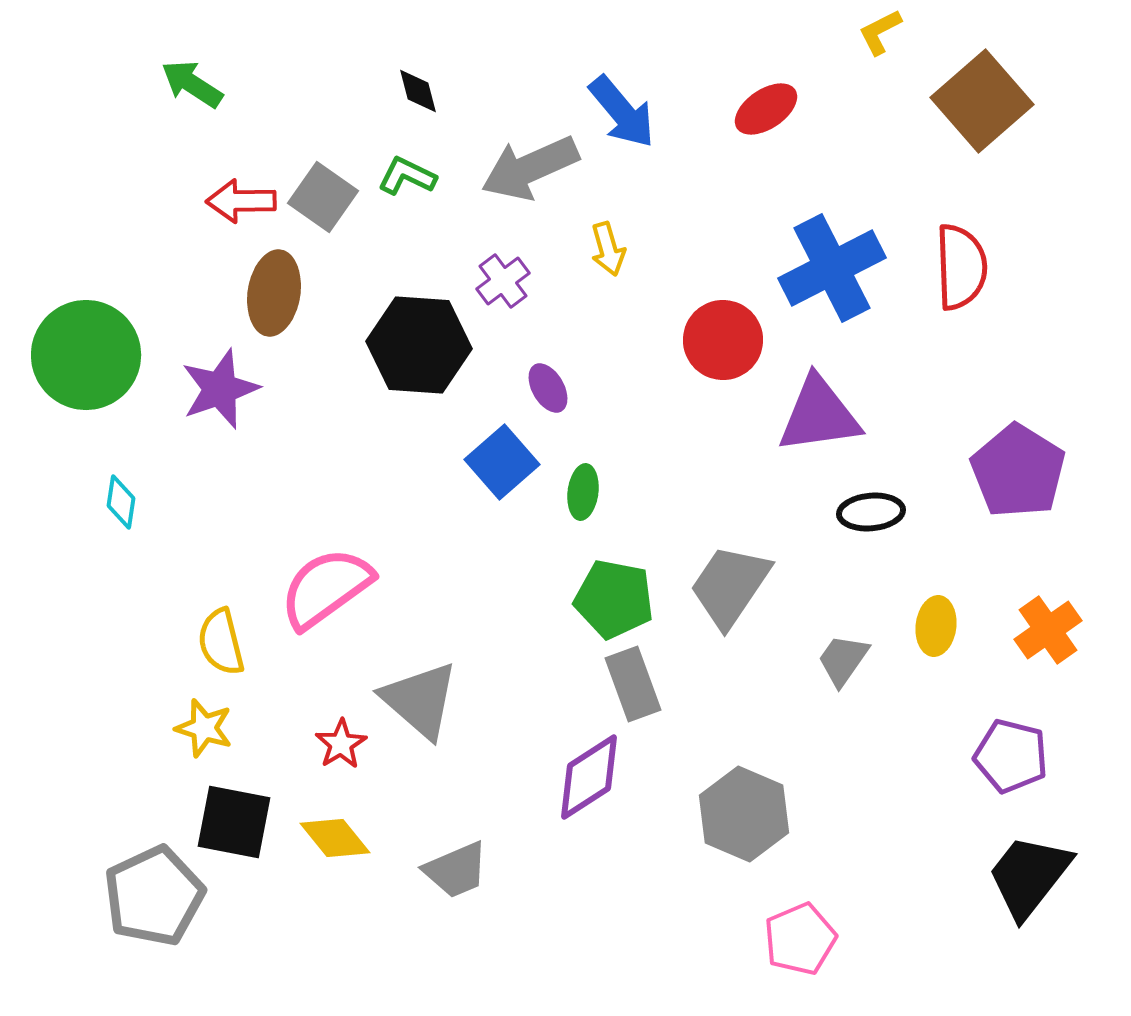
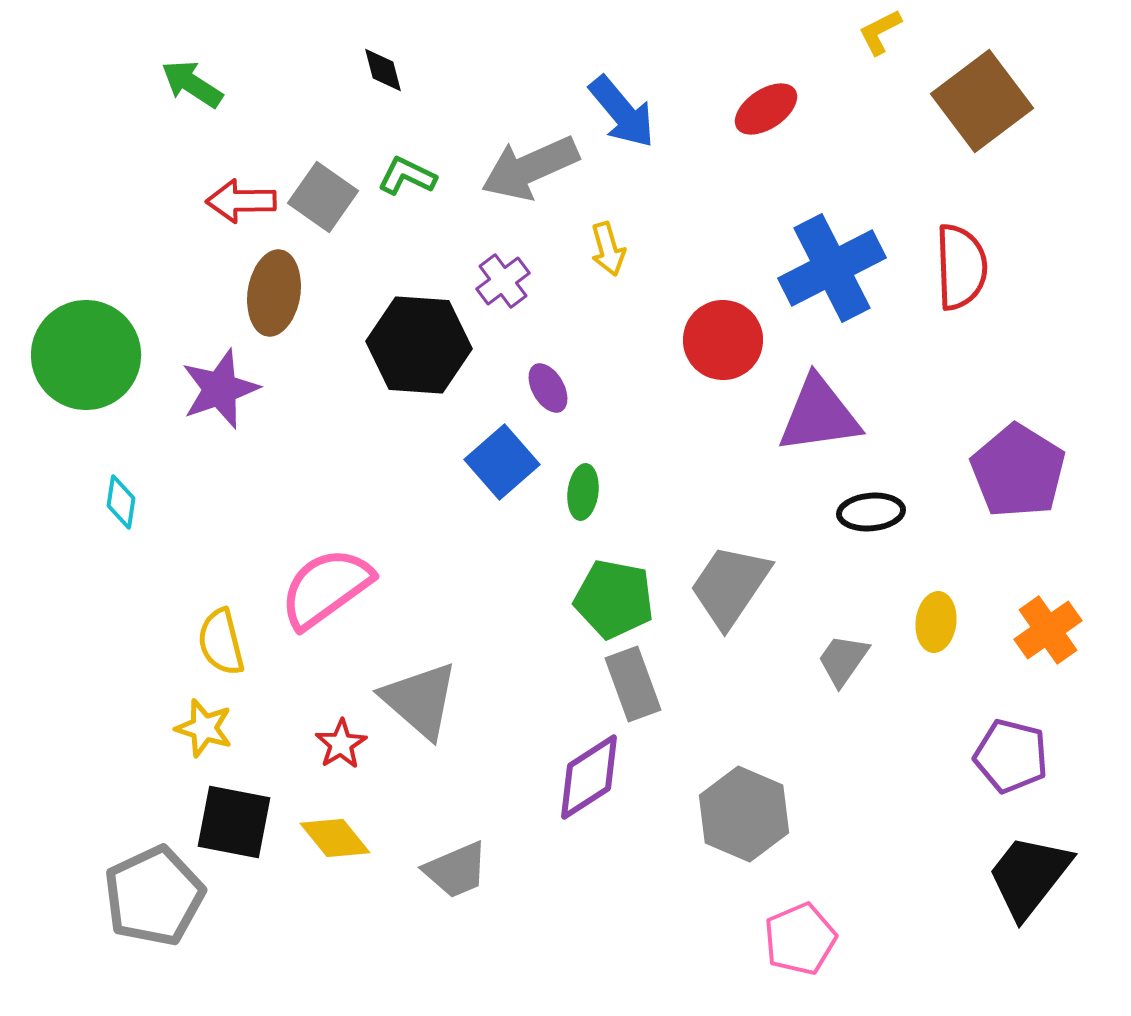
black diamond at (418, 91): moved 35 px left, 21 px up
brown square at (982, 101): rotated 4 degrees clockwise
yellow ellipse at (936, 626): moved 4 px up
